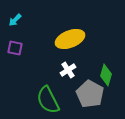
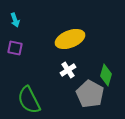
cyan arrow: rotated 64 degrees counterclockwise
green semicircle: moved 19 px left
